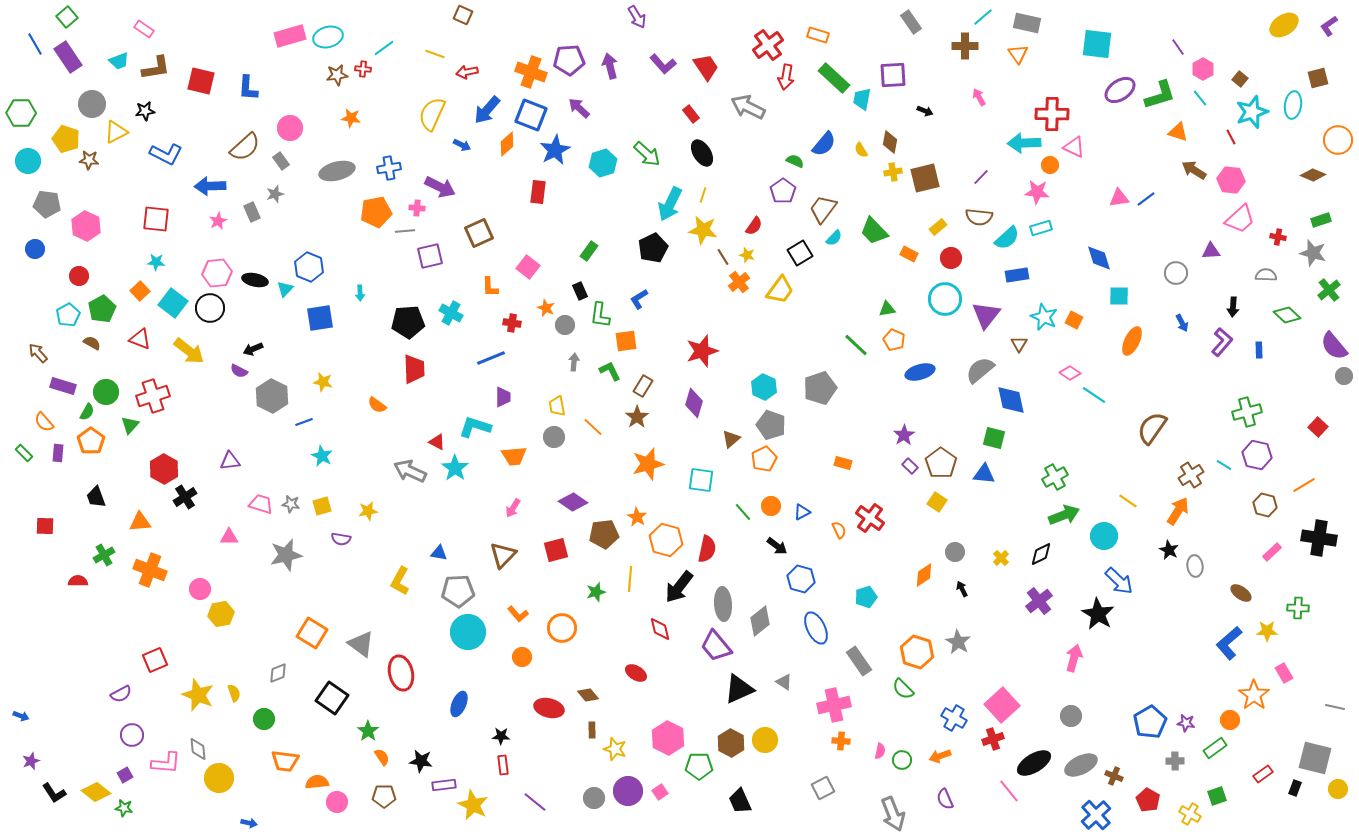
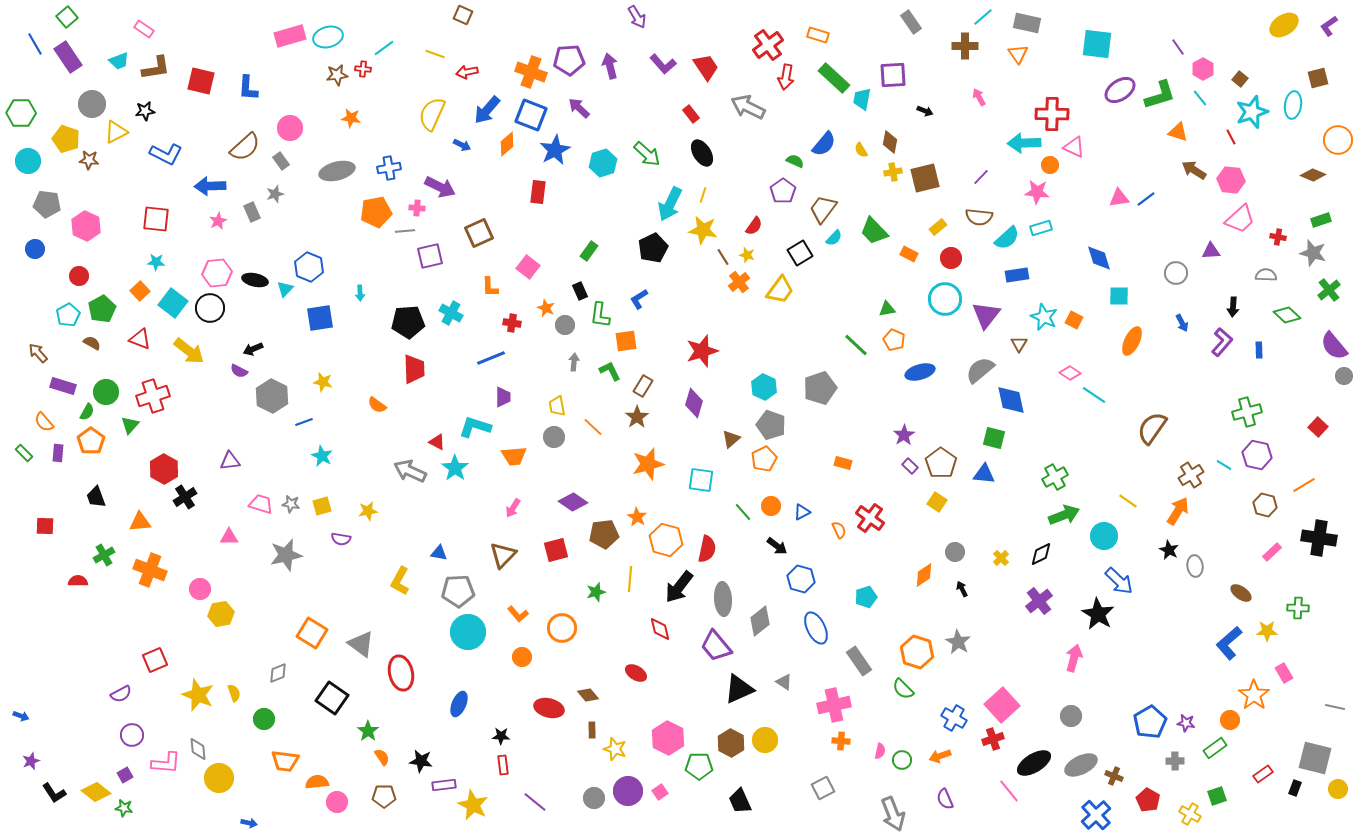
gray ellipse at (723, 604): moved 5 px up
